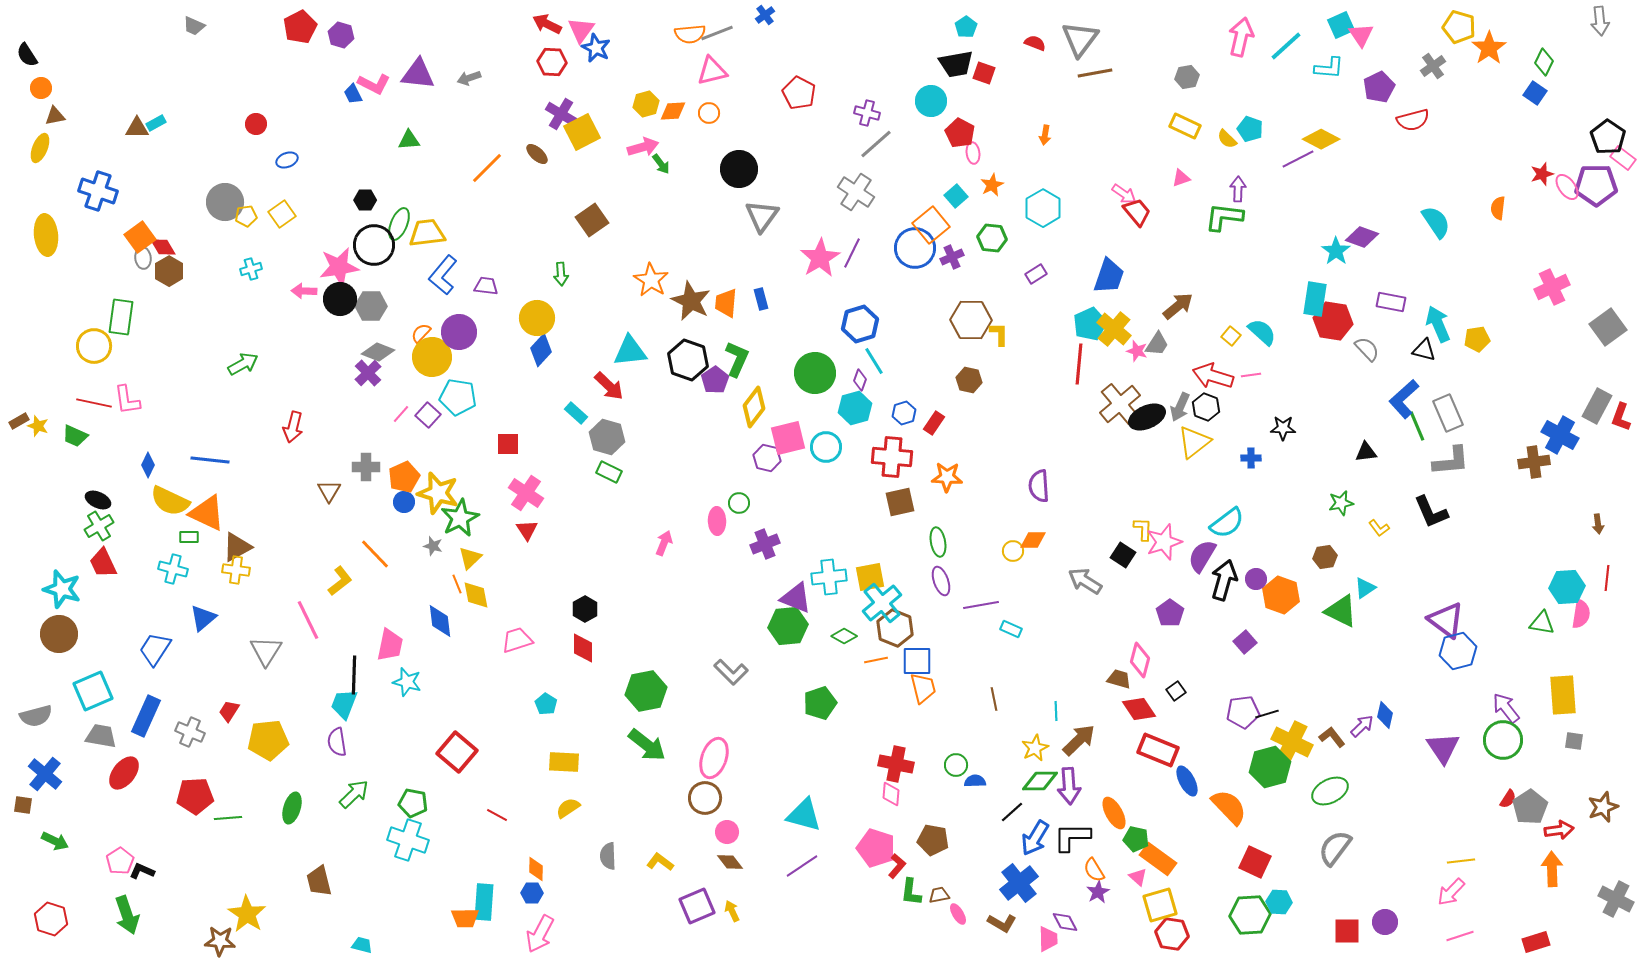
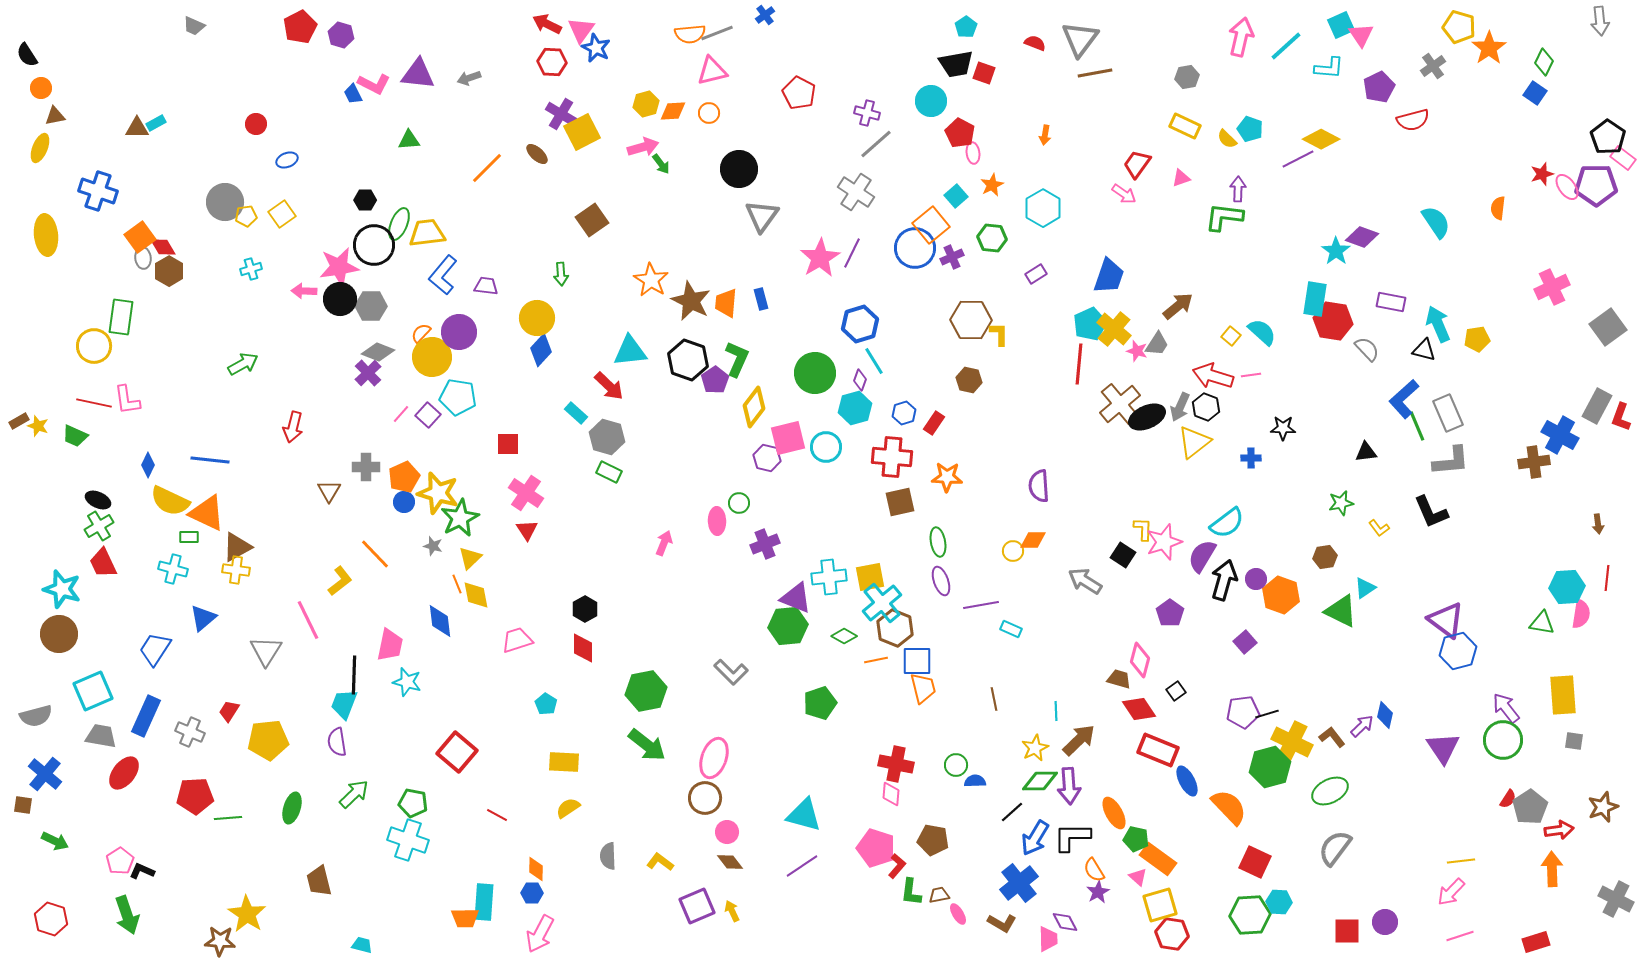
red trapezoid at (1137, 212): moved 48 px up; rotated 104 degrees counterclockwise
